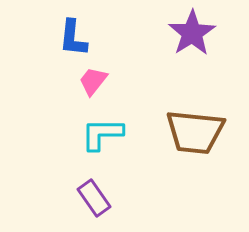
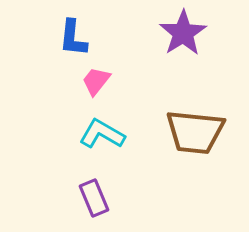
purple star: moved 9 px left
pink trapezoid: moved 3 px right
cyan L-shape: rotated 30 degrees clockwise
purple rectangle: rotated 12 degrees clockwise
